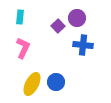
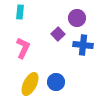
cyan rectangle: moved 5 px up
purple square: moved 8 px down
yellow ellipse: moved 2 px left
